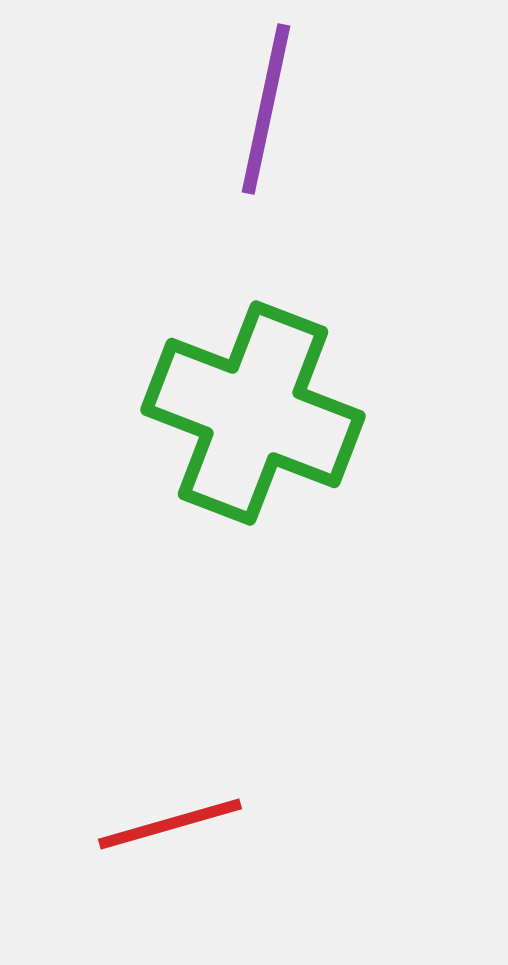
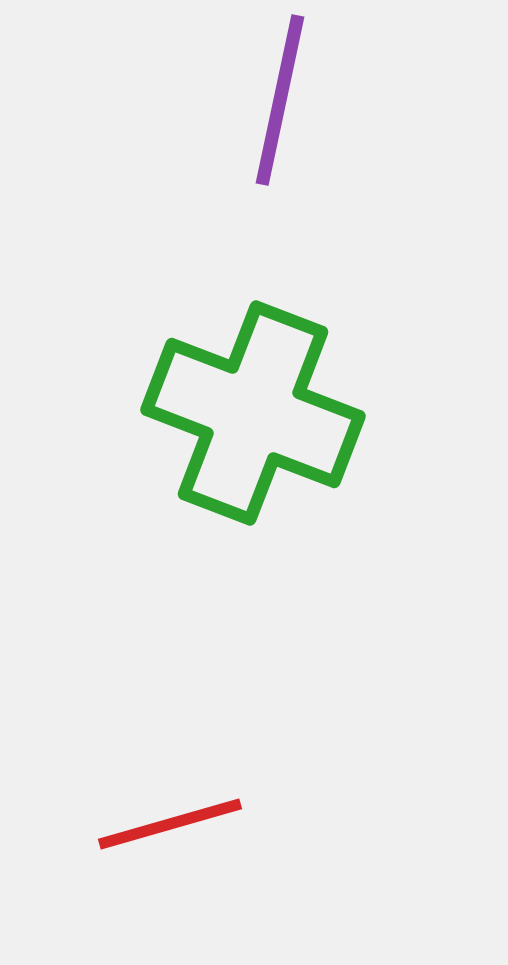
purple line: moved 14 px right, 9 px up
